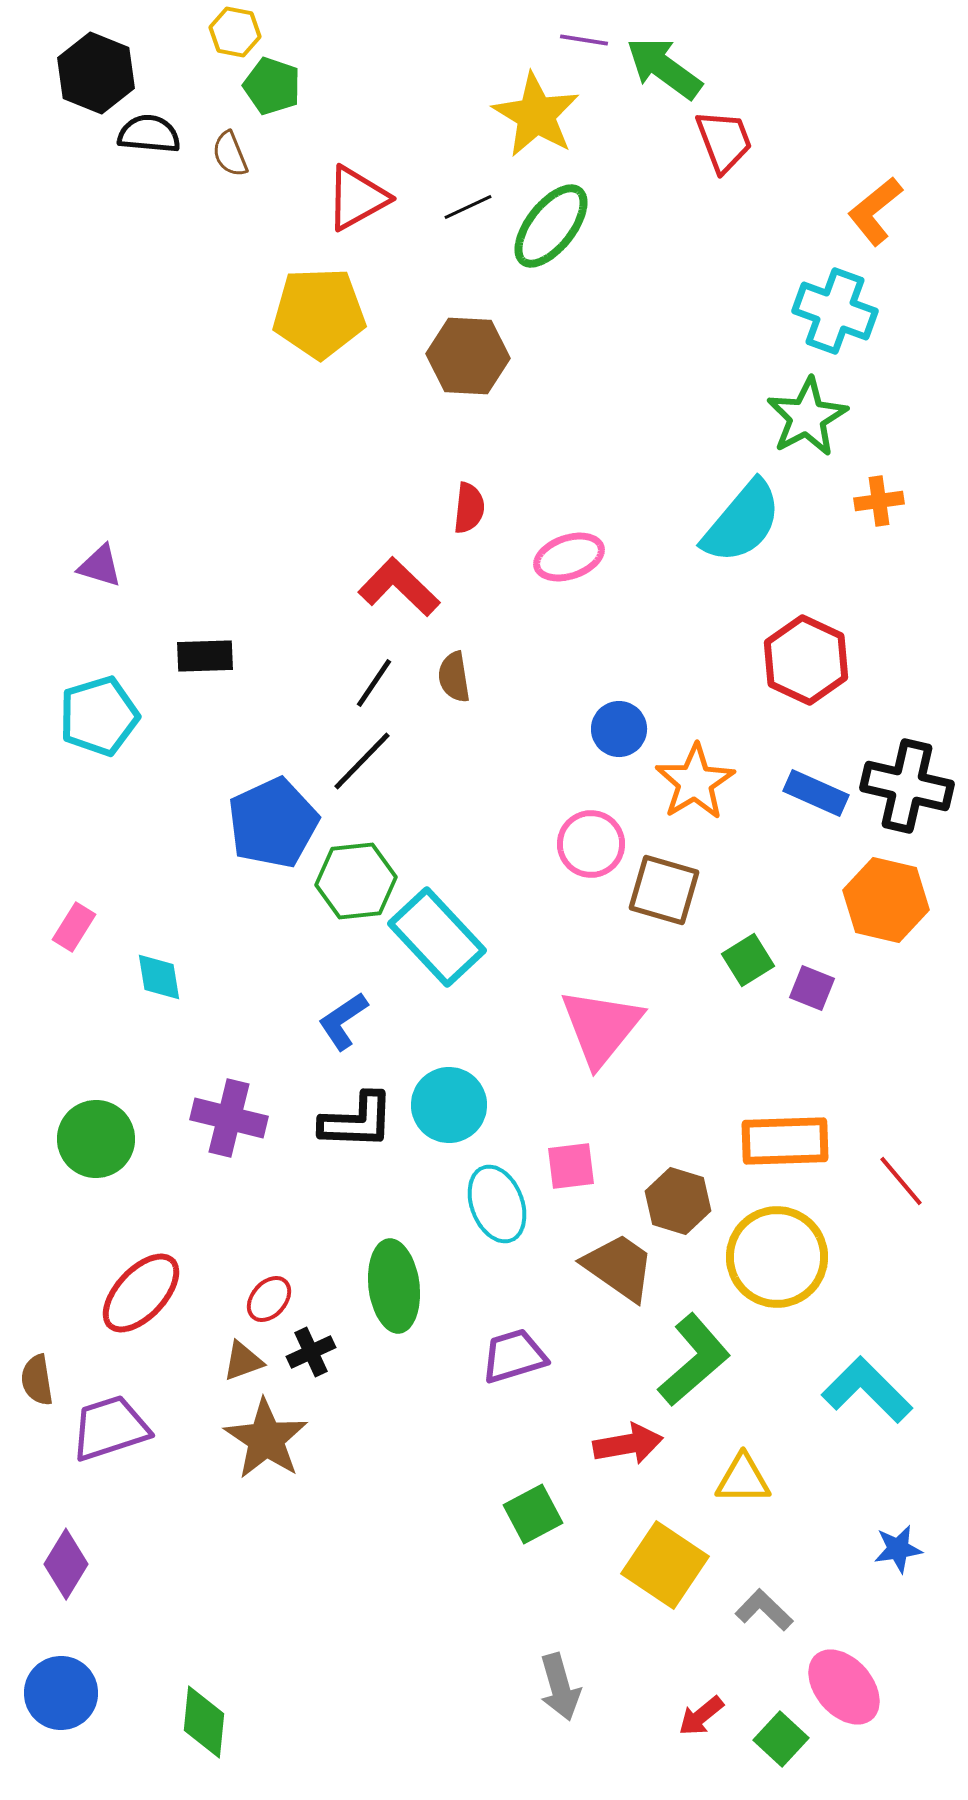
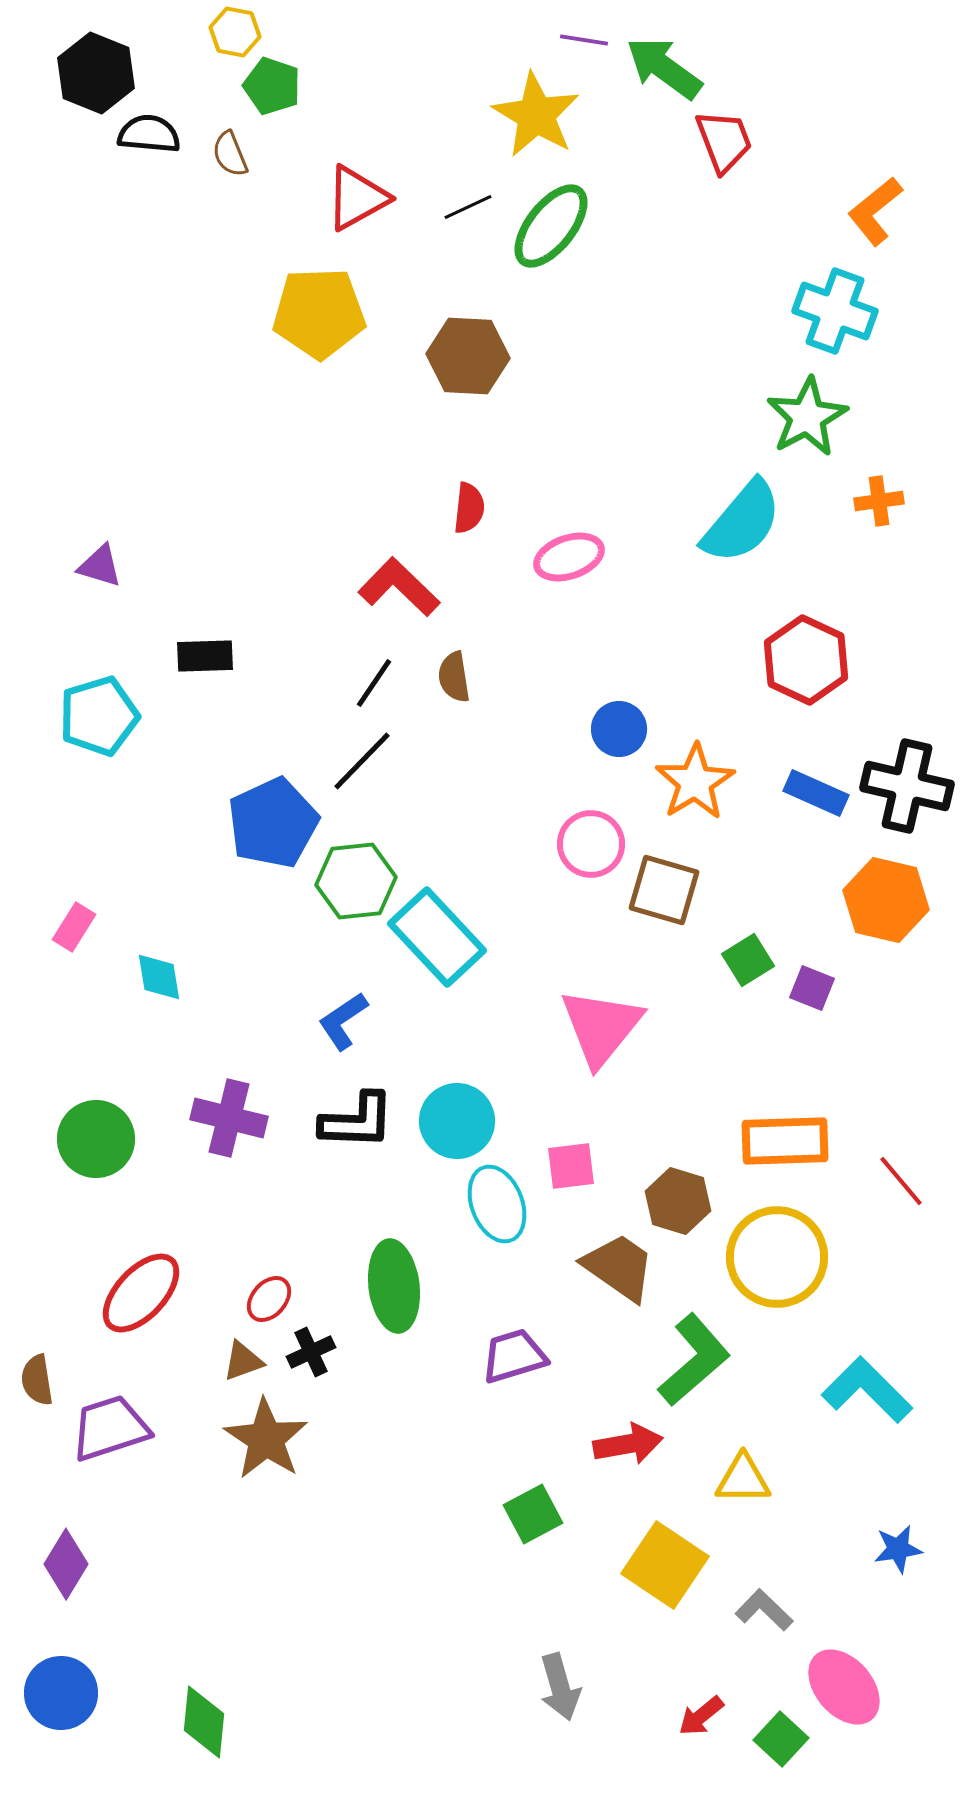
cyan circle at (449, 1105): moved 8 px right, 16 px down
